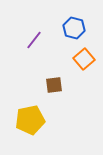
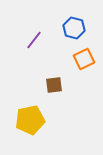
orange square: rotated 15 degrees clockwise
